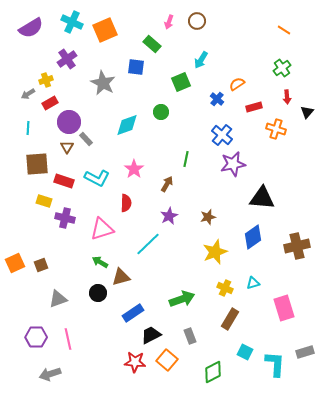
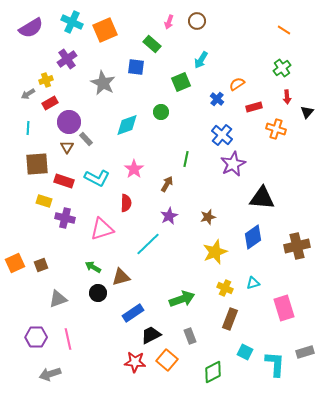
purple star at (233, 164): rotated 15 degrees counterclockwise
green arrow at (100, 262): moved 7 px left, 5 px down
brown rectangle at (230, 319): rotated 10 degrees counterclockwise
